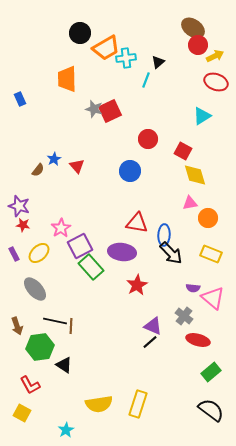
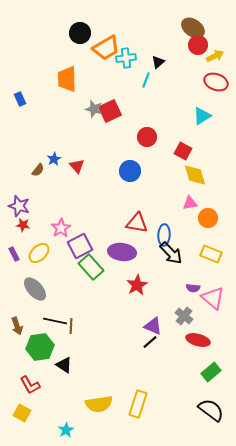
red circle at (148, 139): moved 1 px left, 2 px up
